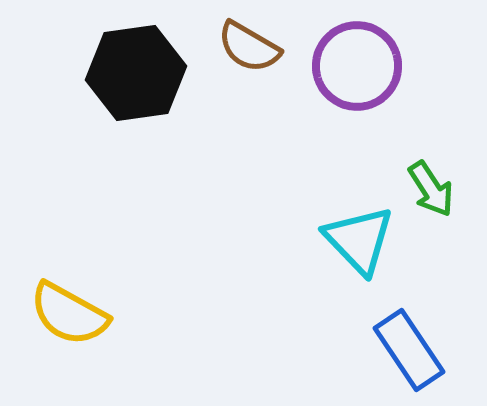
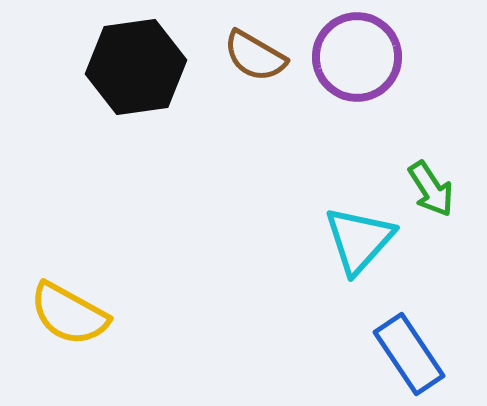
brown semicircle: moved 6 px right, 9 px down
purple circle: moved 9 px up
black hexagon: moved 6 px up
cyan triangle: rotated 26 degrees clockwise
blue rectangle: moved 4 px down
